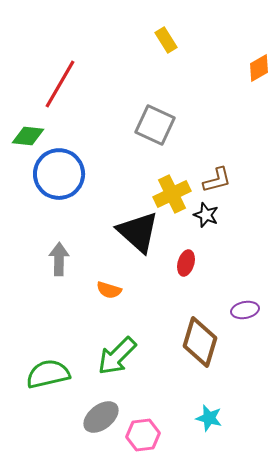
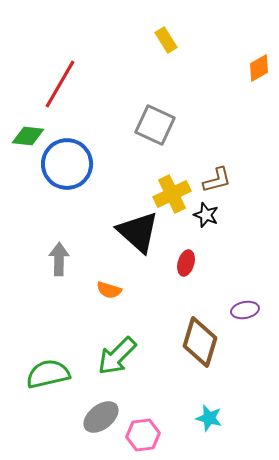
blue circle: moved 8 px right, 10 px up
